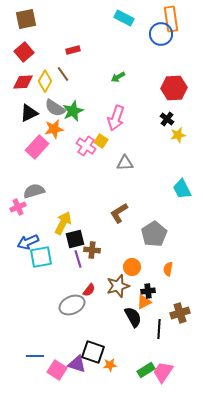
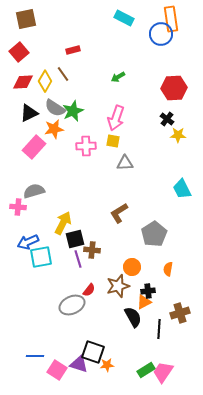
red square at (24, 52): moved 5 px left
yellow star at (178, 135): rotated 14 degrees clockwise
yellow square at (101, 141): moved 12 px right; rotated 24 degrees counterclockwise
pink cross at (86, 146): rotated 36 degrees counterclockwise
pink rectangle at (37, 147): moved 3 px left
pink cross at (18, 207): rotated 28 degrees clockwise
purple triangle at (77, 364): moved 2 px right
orange star at (110, 365): moved 3 px left
